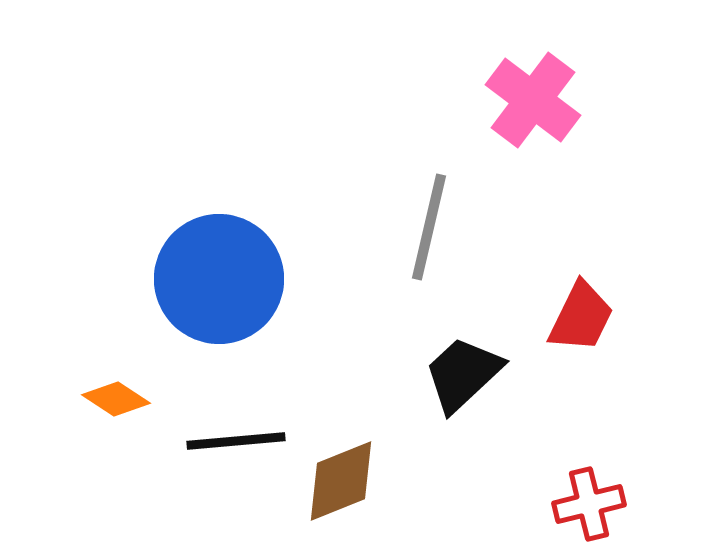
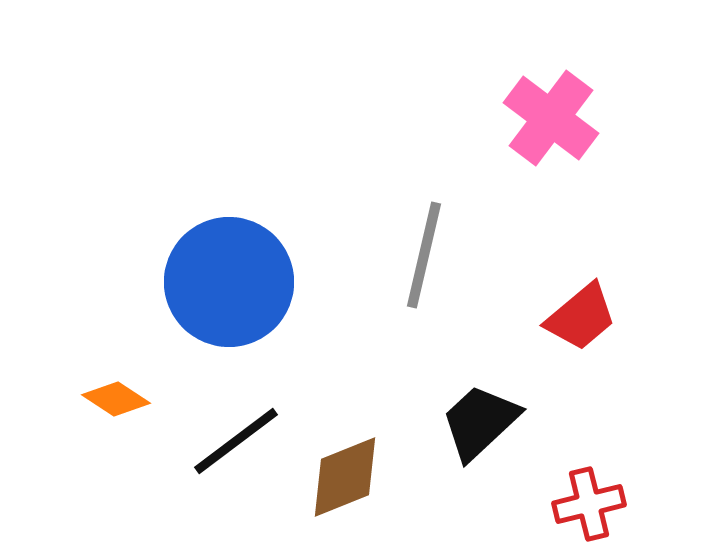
pink cross: moved 18 px right, 18 px down
gray line: moved 5 px left, 28 px down
blue circle: moved 10 px right, 3 px down
red trapezoid: rotated 24 degrees clockwise
black trapezoid: moved 17 px right, 48 px down
black line: rotated 32 degrees counterclockwise
brown diamond: moved 4 px right, 4 px up
